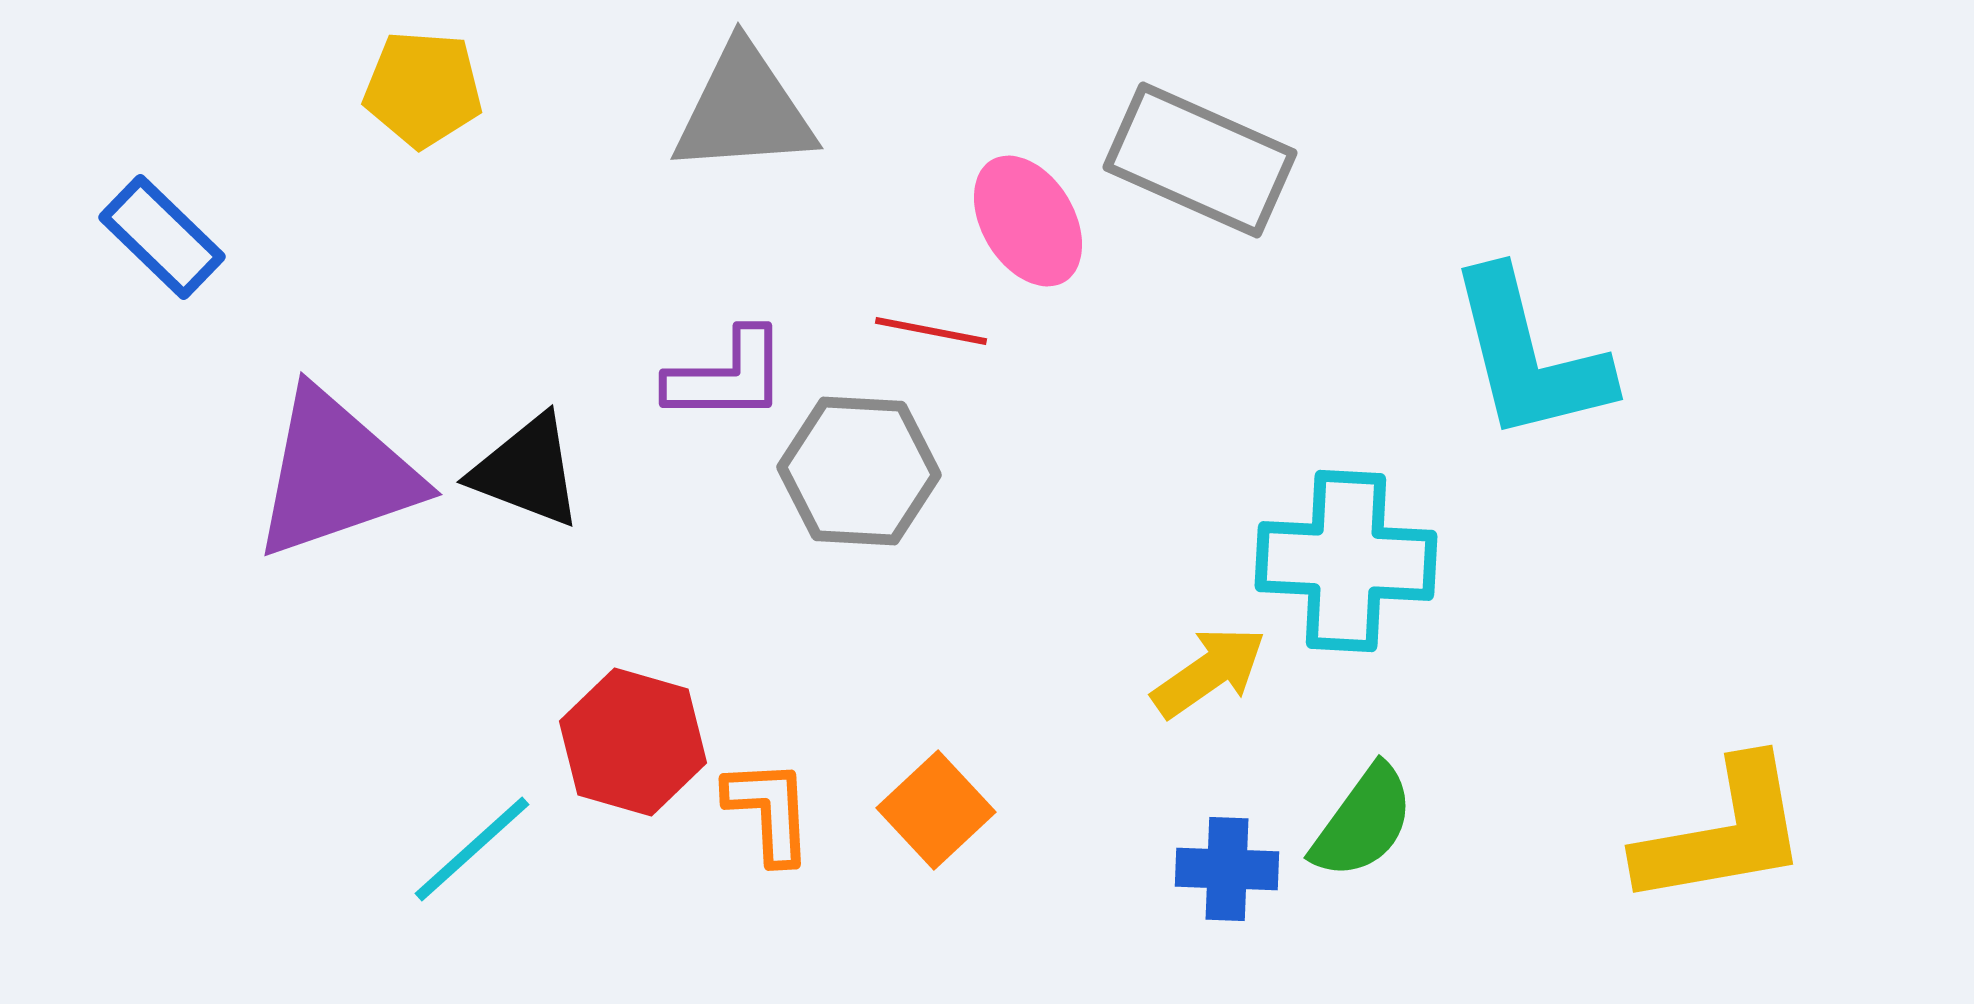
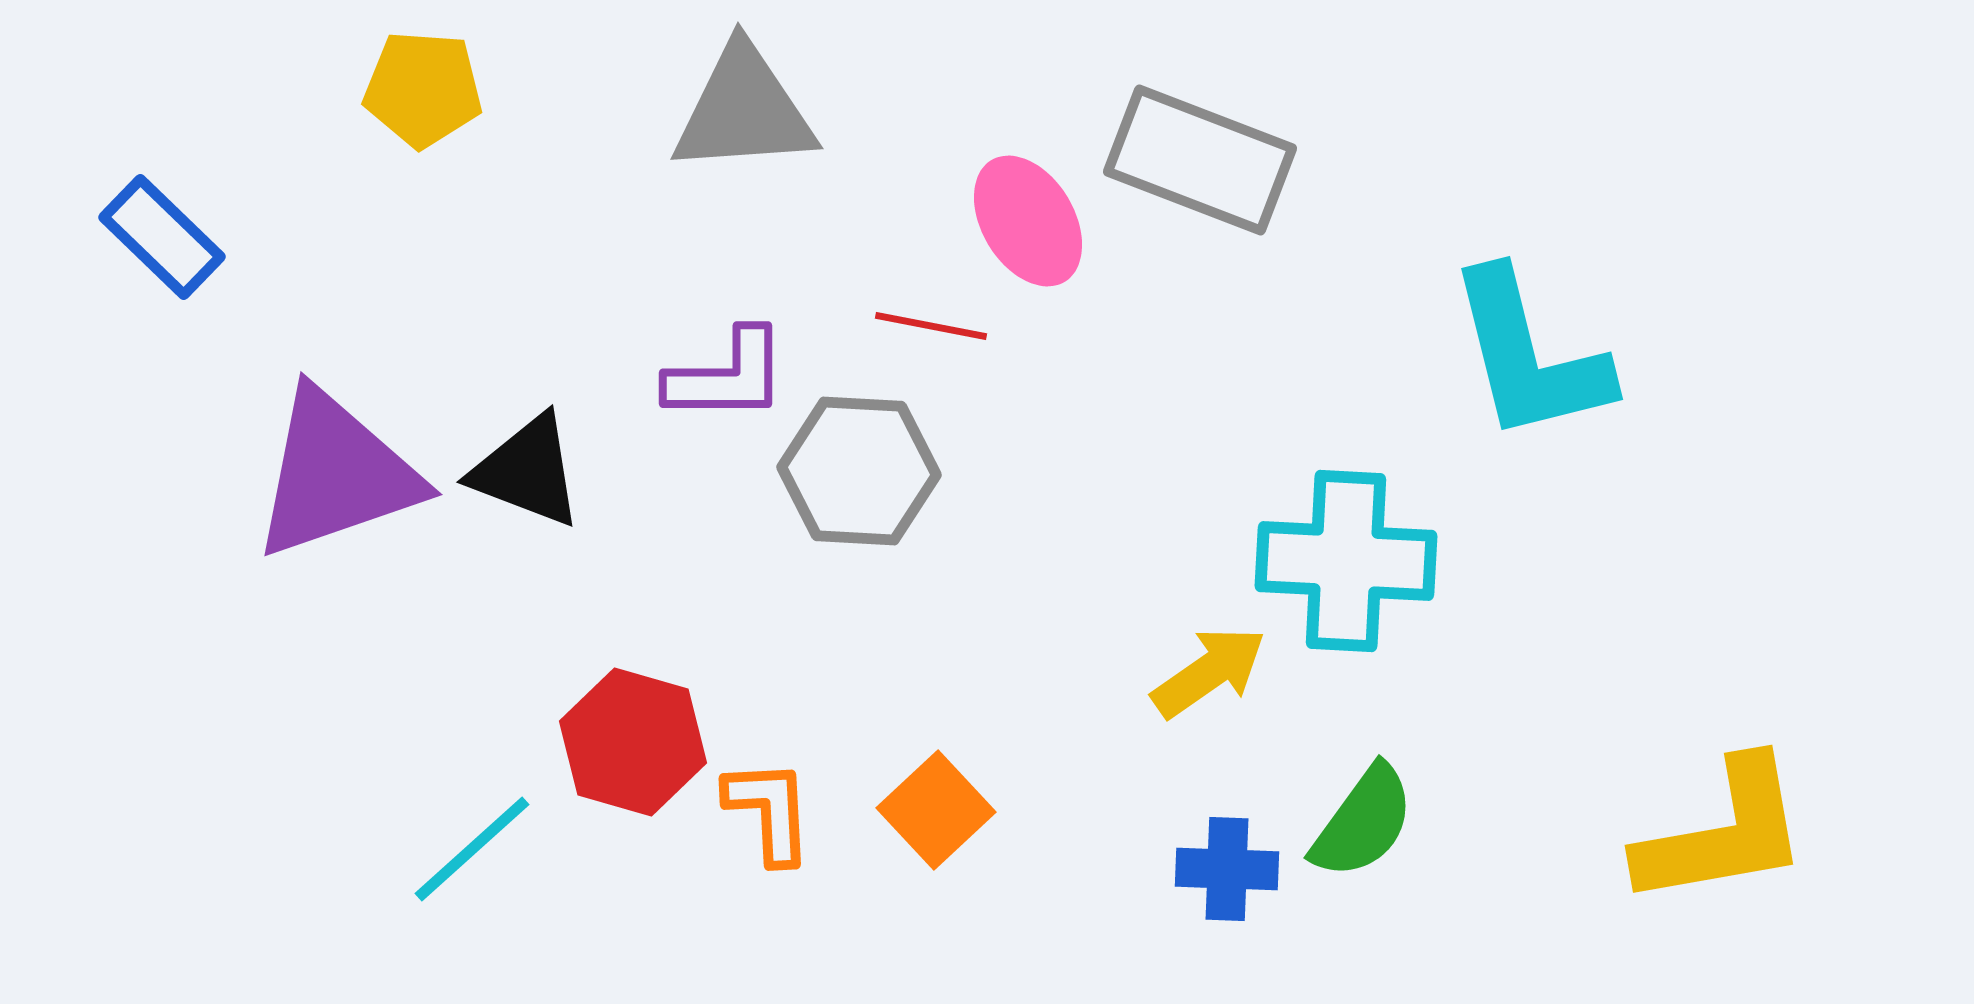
gray rectangle: rotated 3 degrees counterclockwise
red line: moved 5 px up
